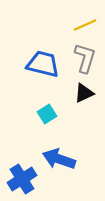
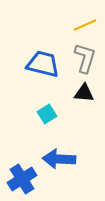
black triangle: rotated 30 degrees clockwise
blue arrow: rotated 16 degrees counterclockwise
